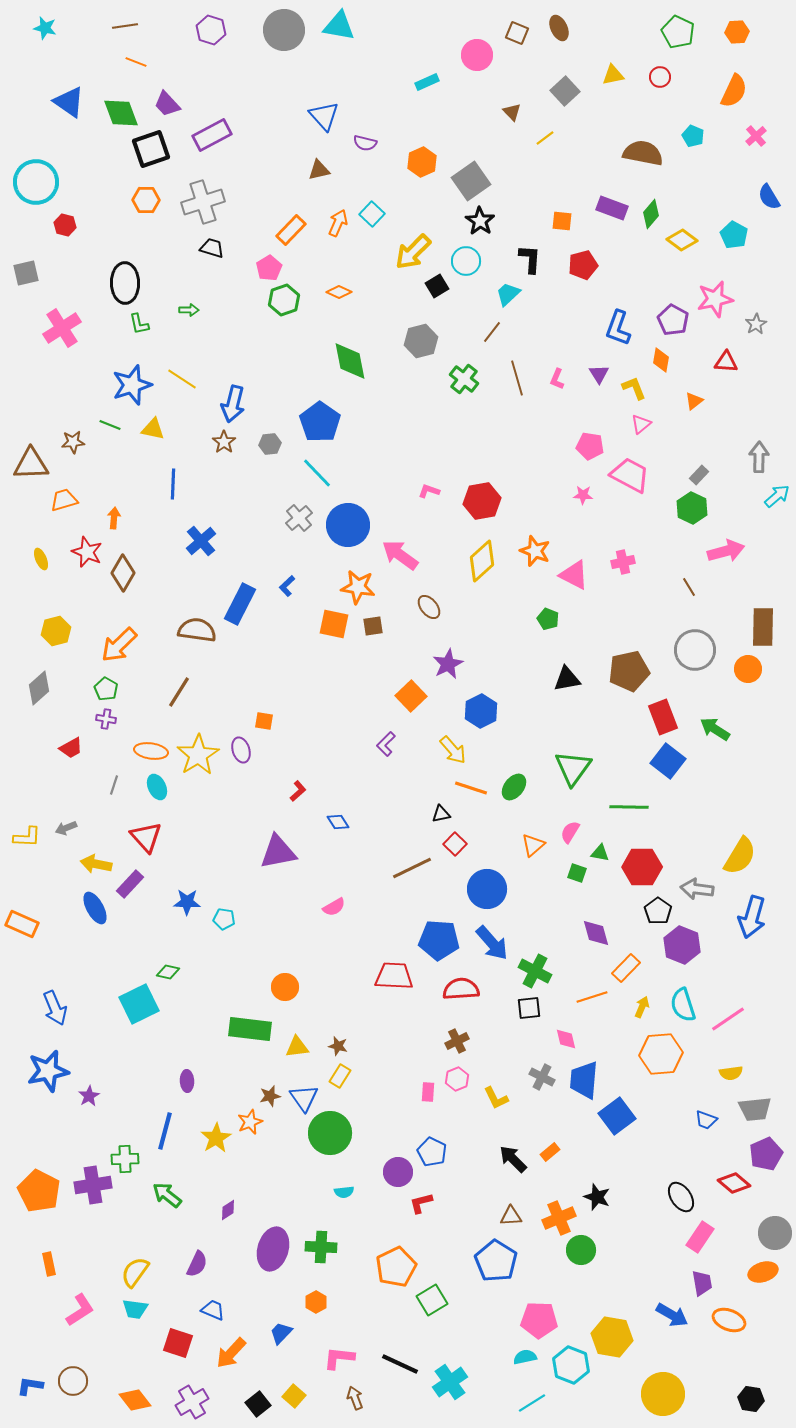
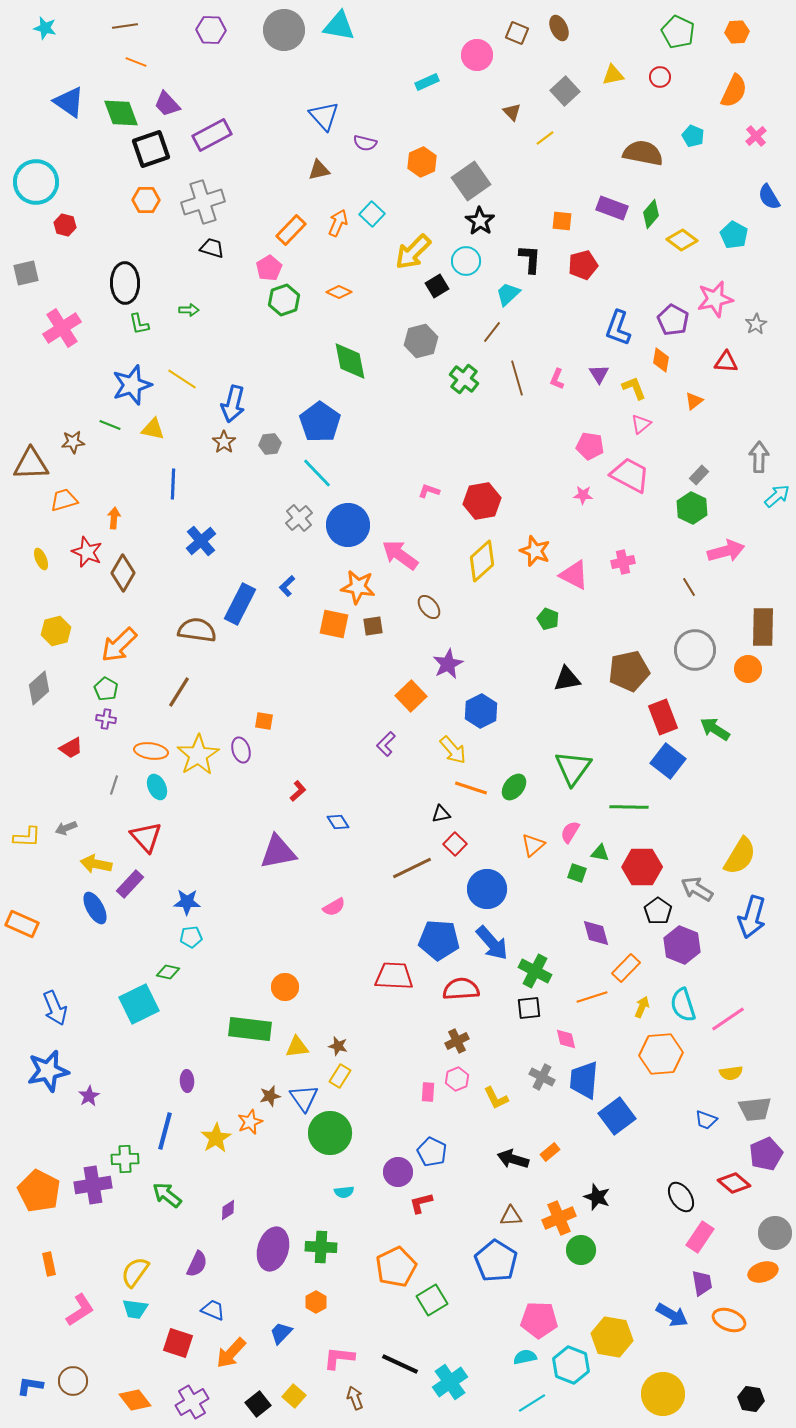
purple hexagon at (211, 30): rotated 16 degrees counterclockwise
gray arrow at (697, 889): rotated 24 degrees clockwise
cyan pentagon at (224, 919): moved 33 px left, 18 px down; rotated 15 degrees counterclockwise
black arrow at (513, 1159): rotated 28 degrees counterclockwise
